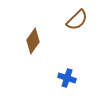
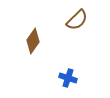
blue cross: moved 1 px right
